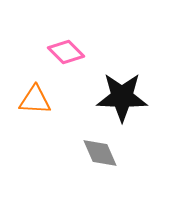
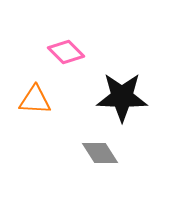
gray diamond: rotated 9 degrees counterclockwise
